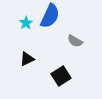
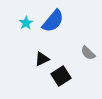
blue semicircle: moved 3 px right, 5 px down; rotated 15 degrees clockwise
gray semicircle: moved 13 px right, 12 px down; rotated 14 degrees clockwise
black triangle: moved 15 px right
